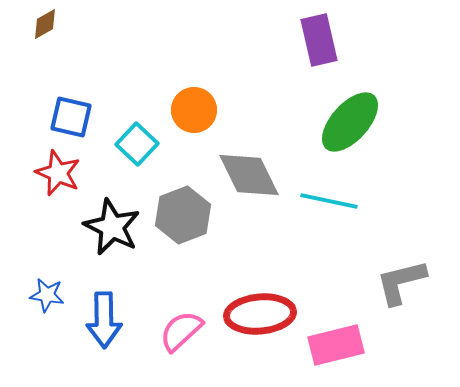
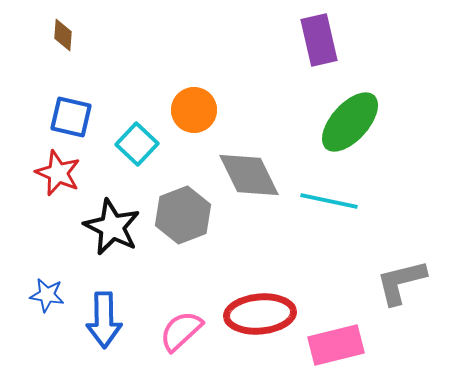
brown diamond: moved 18 px right, 11 px down; rotated 56 degrees counterclockwise
